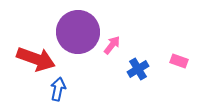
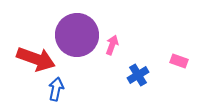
purple circle: moved 1 px left, 3 px down
pink arrow: rotated 18 degrees counterclockwise
blue cross: moved 6 px down
blue arrow: moved 2 px left
